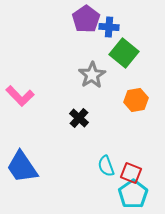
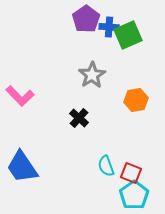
green square: moved 4 px right, 18 px up; rotated 28 degrees clockwise
cyan pentagon: moved 1 px right, 1 px down
